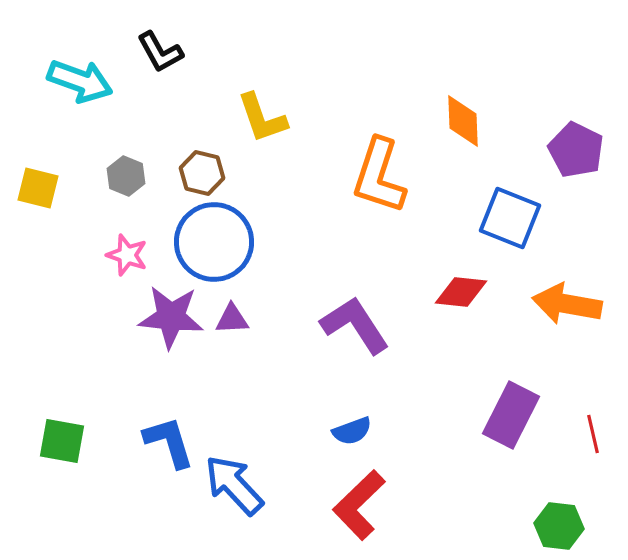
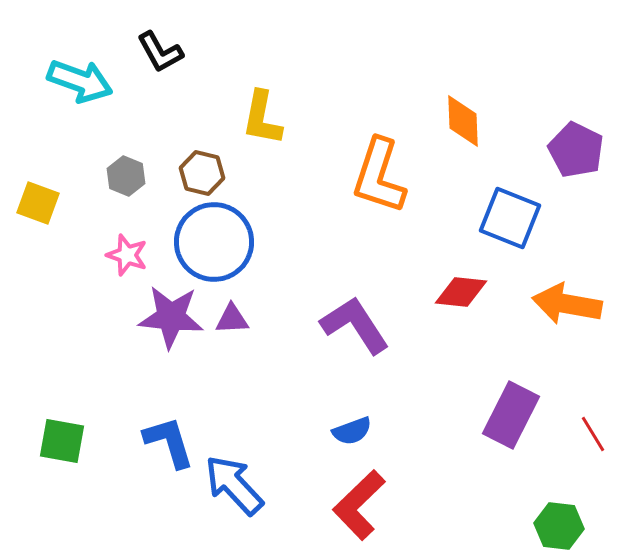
yellow L-shape: rotated 30 degrees clockwise
yellow square: moved 15 px down; rotated 6 degrees clockwise
red line: rotated 18 degrees counterclockwise
